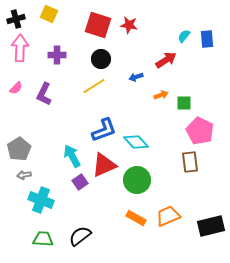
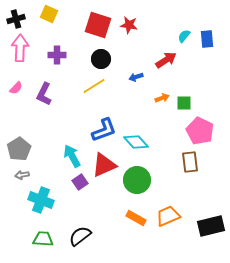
orange arrow: moved 1 px right, 3 px down
gray arrow: moved 2 px left
